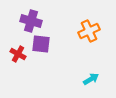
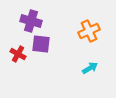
cyan arrow: moved 1 px left, 11 px up
